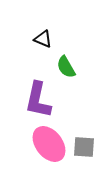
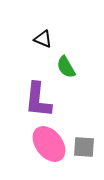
purple L-shape: rotated 6 degrees counterclockwise
